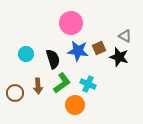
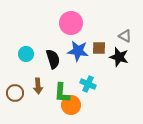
brown square: rotated 24 degrees clockwise
green L-shape: moved 10 px down; rotated 130 degrees clockwise
orange circle: moved 4 px left
